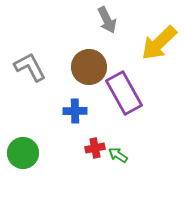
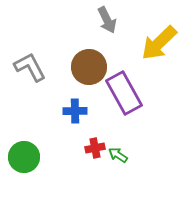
green circle: moved 1 px right, 4 px down
